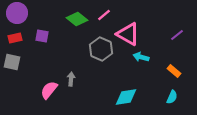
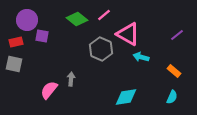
purple circle: moved 10 px right, 7 px down
red rectangle: moved 1 px right, 4 px down
gray square: moved 2 px right, 2 px down
